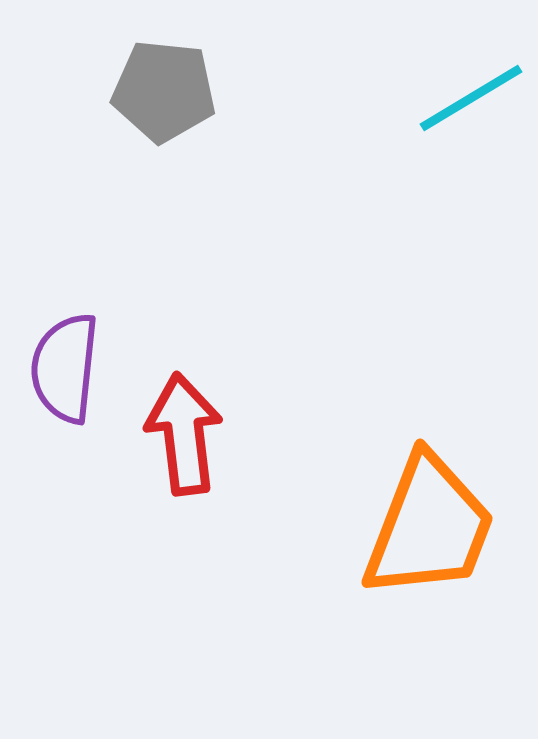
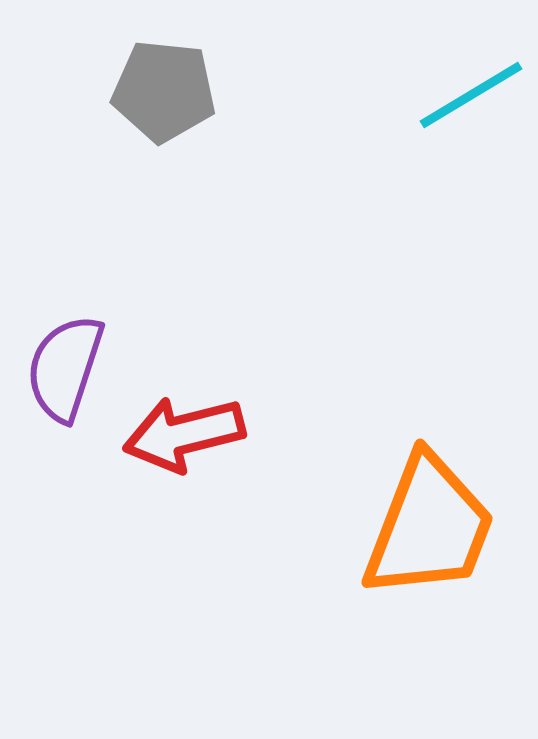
cyan line: moved 3 px up
purple semicircle: rotated 12 degrees clockwise
red arrow: rotated 97 degrees counterclockwise
